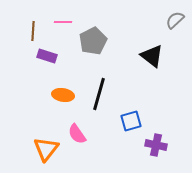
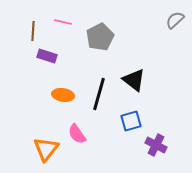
pink line: rotated 12 degrees clockwise
gray pentagon: moved 7 px right, 4 px up
black triangle: moved 18 px left, 24 px down
purple cross: rotated 15 degrees clockwise
